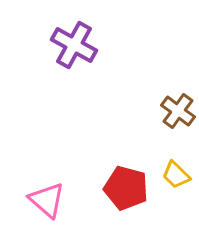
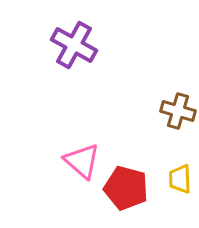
brown cross: rotated 20 degrees counterclockwise
yellow trapezoid: moved 4 px right, 4 px down; rotated 44 degrees clockwise
pink triangle: moved 35 px right, 39 px up
